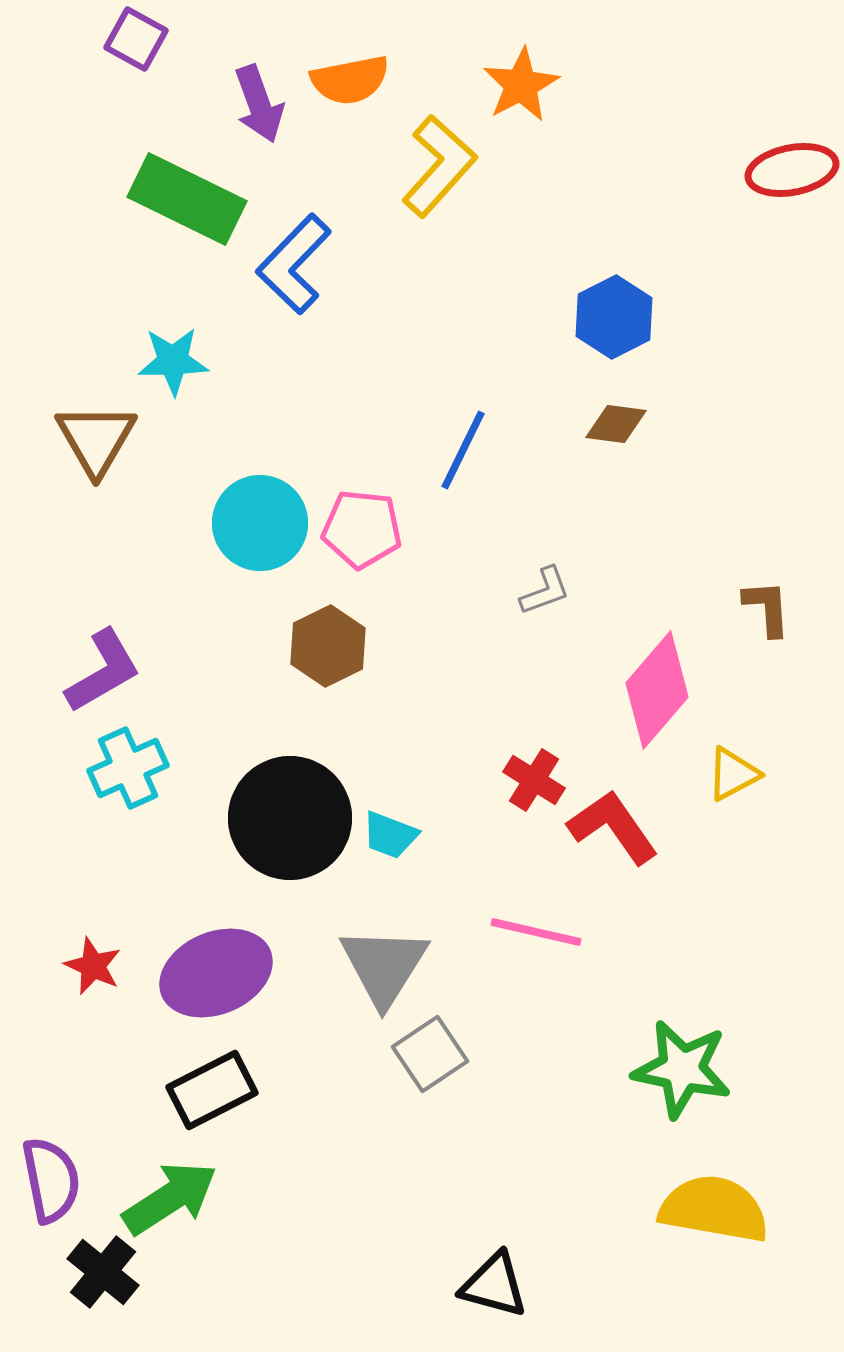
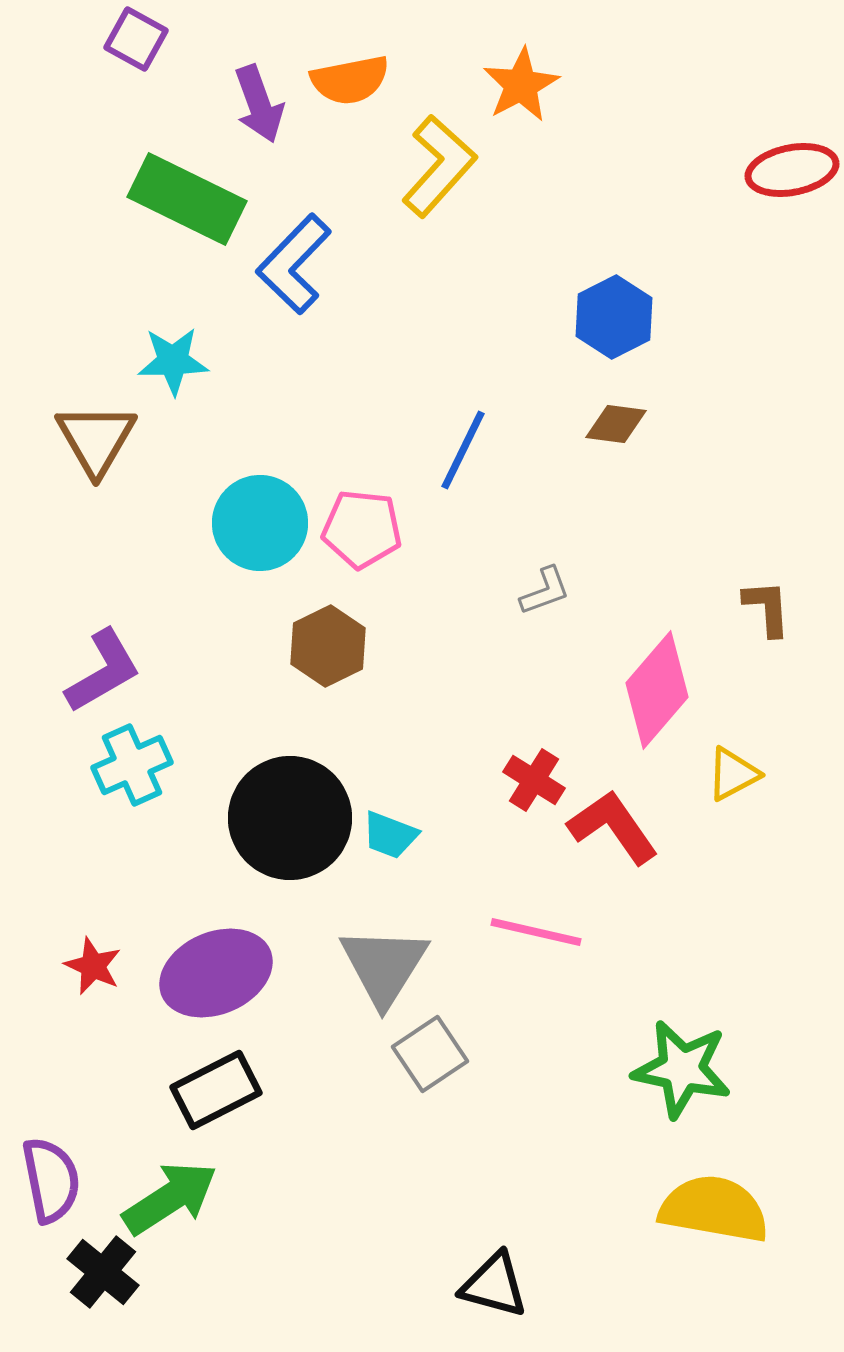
cyan cross: moved 4 px right, 3 px up
black rectangle: moved 4 px right
